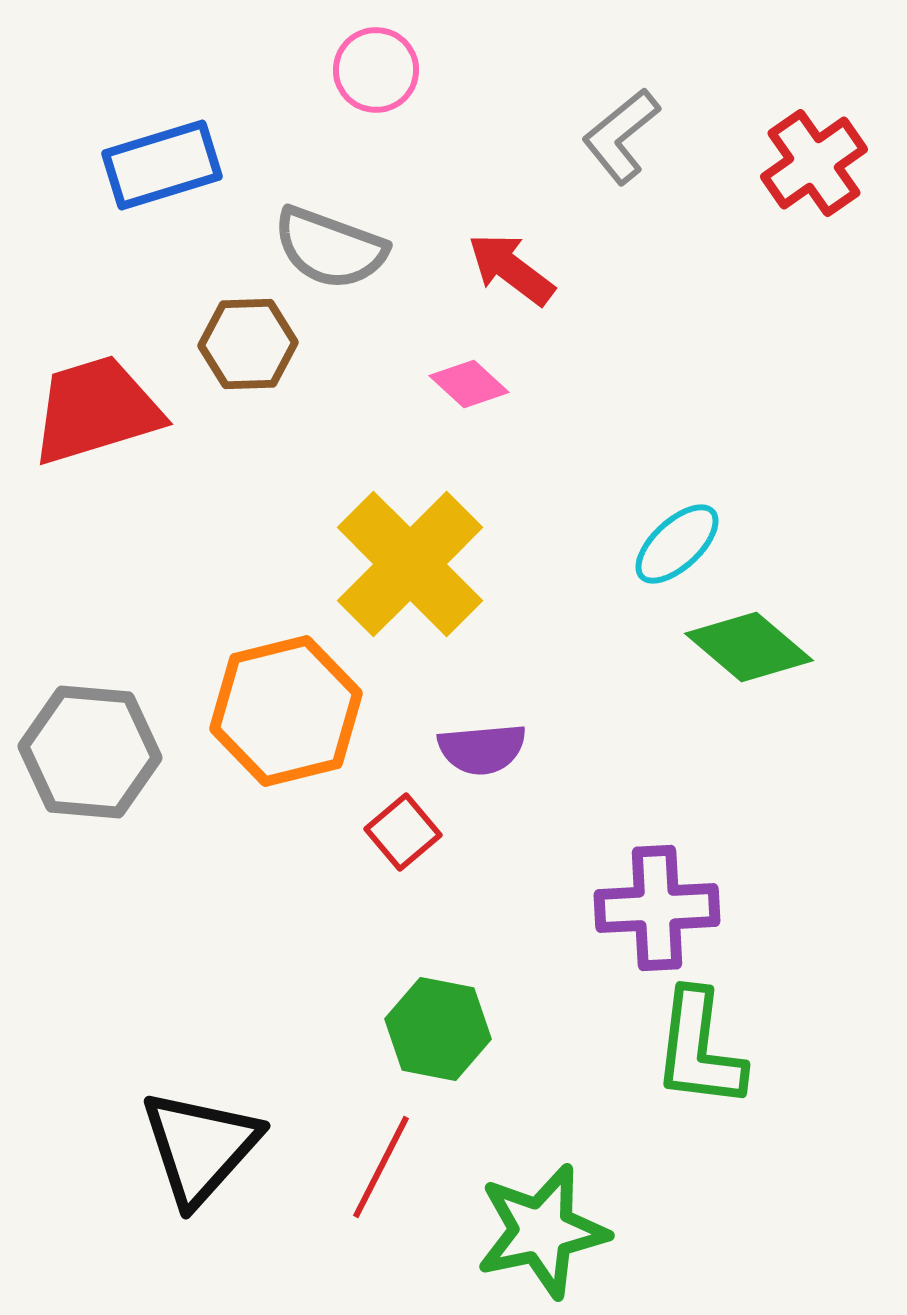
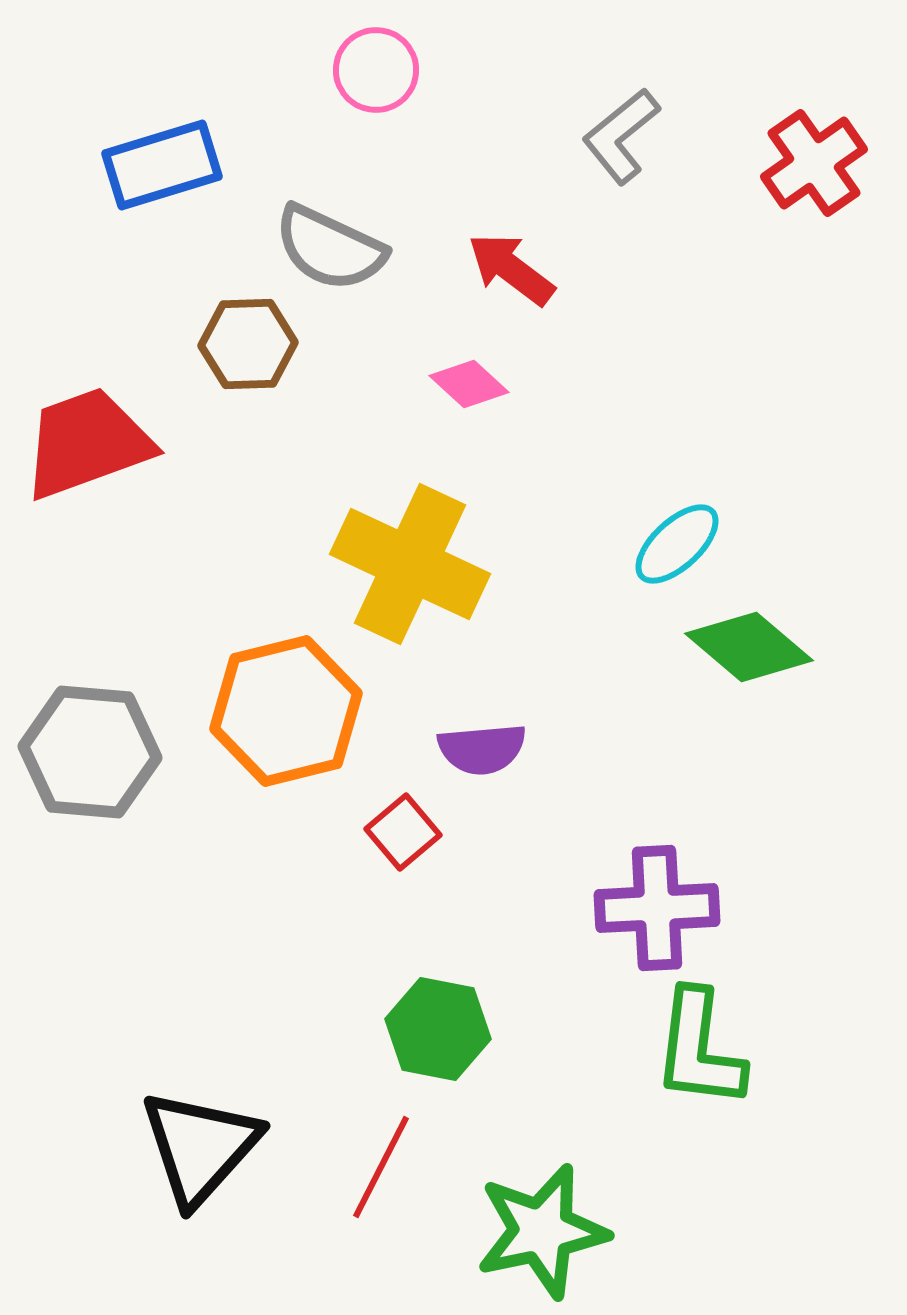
gray semicircle: rotated 5 degrees clockwise
red trapezoid: moved 9 px left, 33 px down; rotated 3 degrees counterclockwise
yellow cross: rotated 20 degrees counterclockwise
